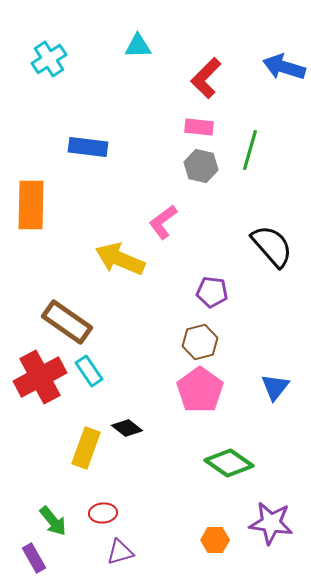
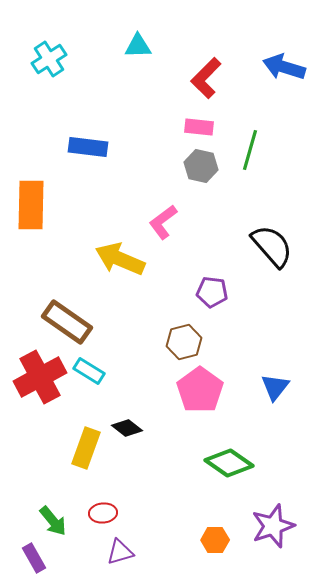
brown hexagon: moved 16 px left
cyan rectangle: rotated 24 degrees counterclockwise
purple star: moved 2 px right, 3 px down; rotated 27 degrees counterclockwise
